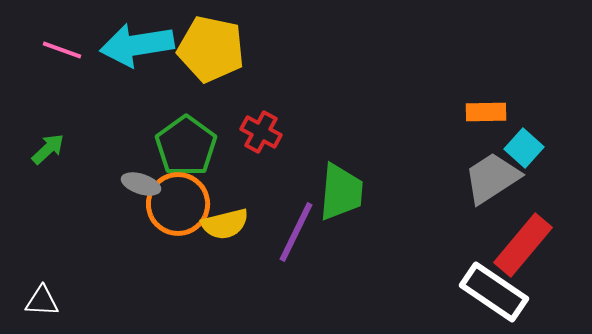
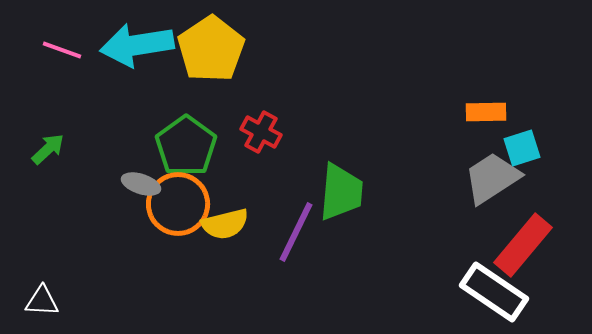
yellow pentagon: rotated 26 degrees clockwise
cyan square: moved 2 px left; rotated 30 degrees clockwise
